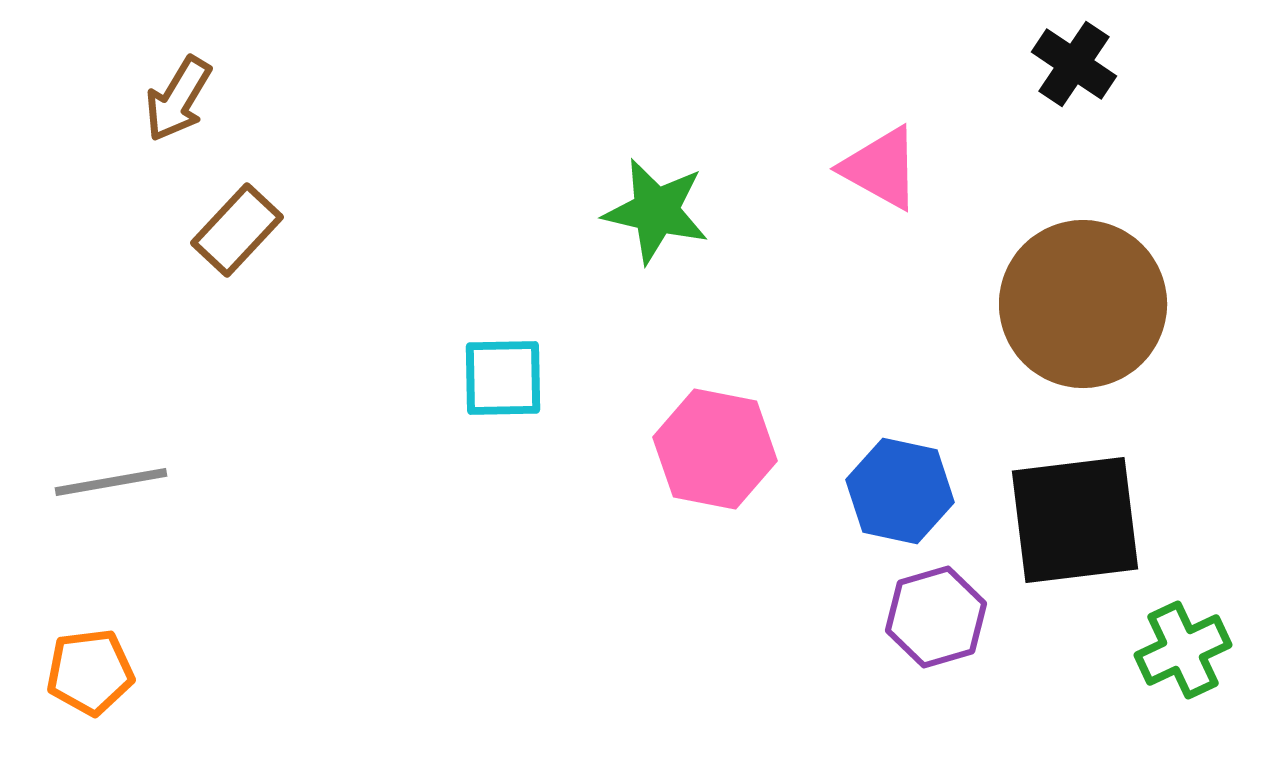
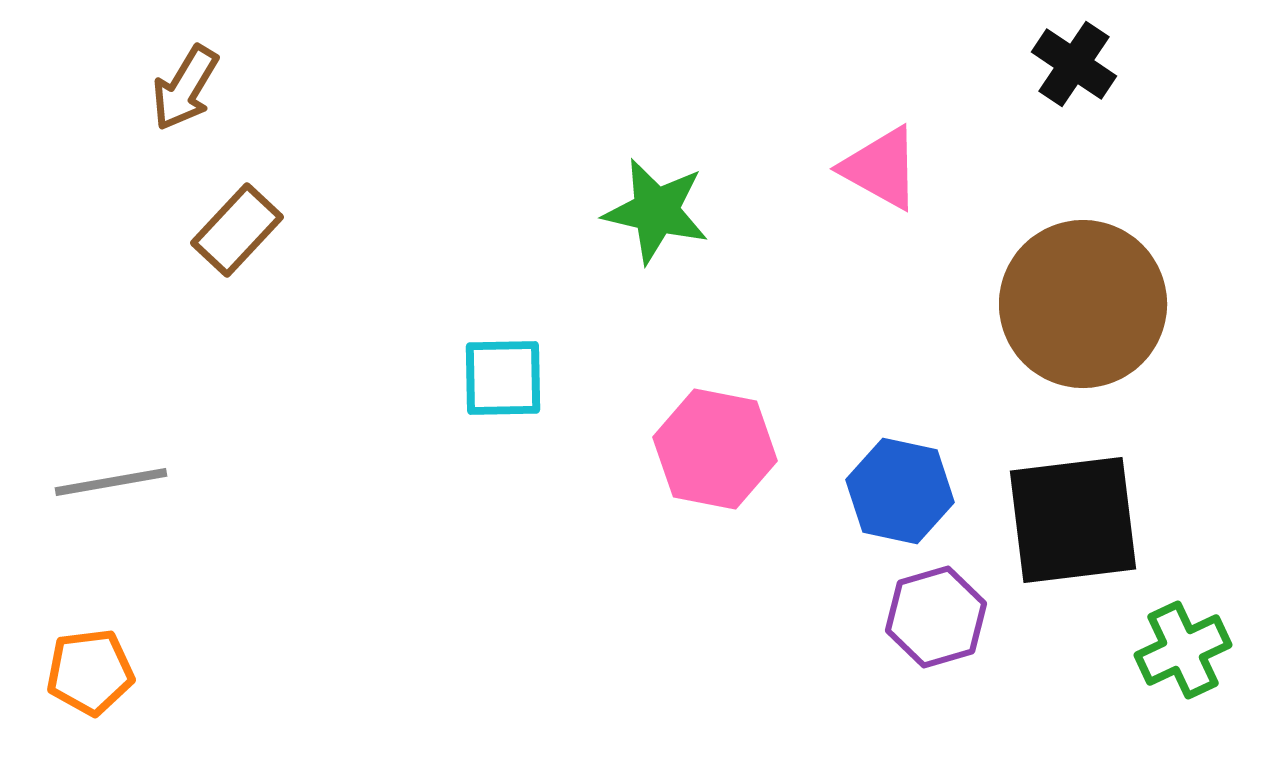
brown arrow: moved 7 px right, 11 px up
black square: moved 2 px left
